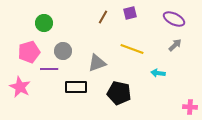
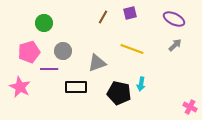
cyan arrow: moved 17 px left, 11 px down; rotated 88 degrees counterclockwise
pink cross: rotated 24 degrees clockwise
